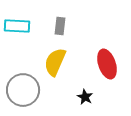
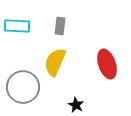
gray circle: moved 3 px up
black star: moved 9 px left, 8 px down
